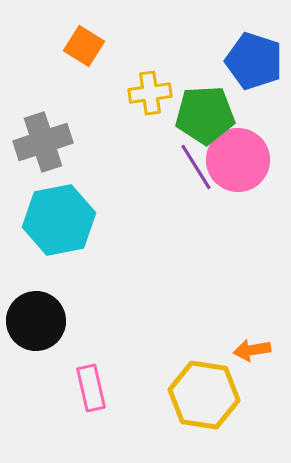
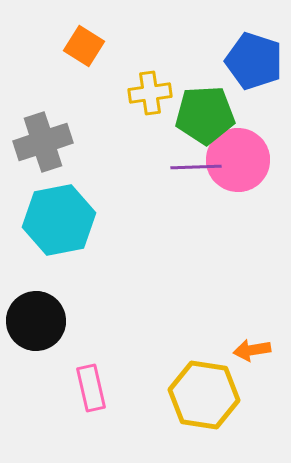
purple line: rotated 60 degrees counterclockwise
